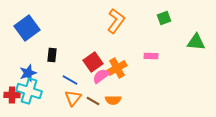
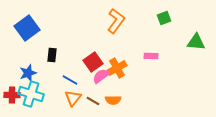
cyan cross: moved 2 px right, 3 px down
